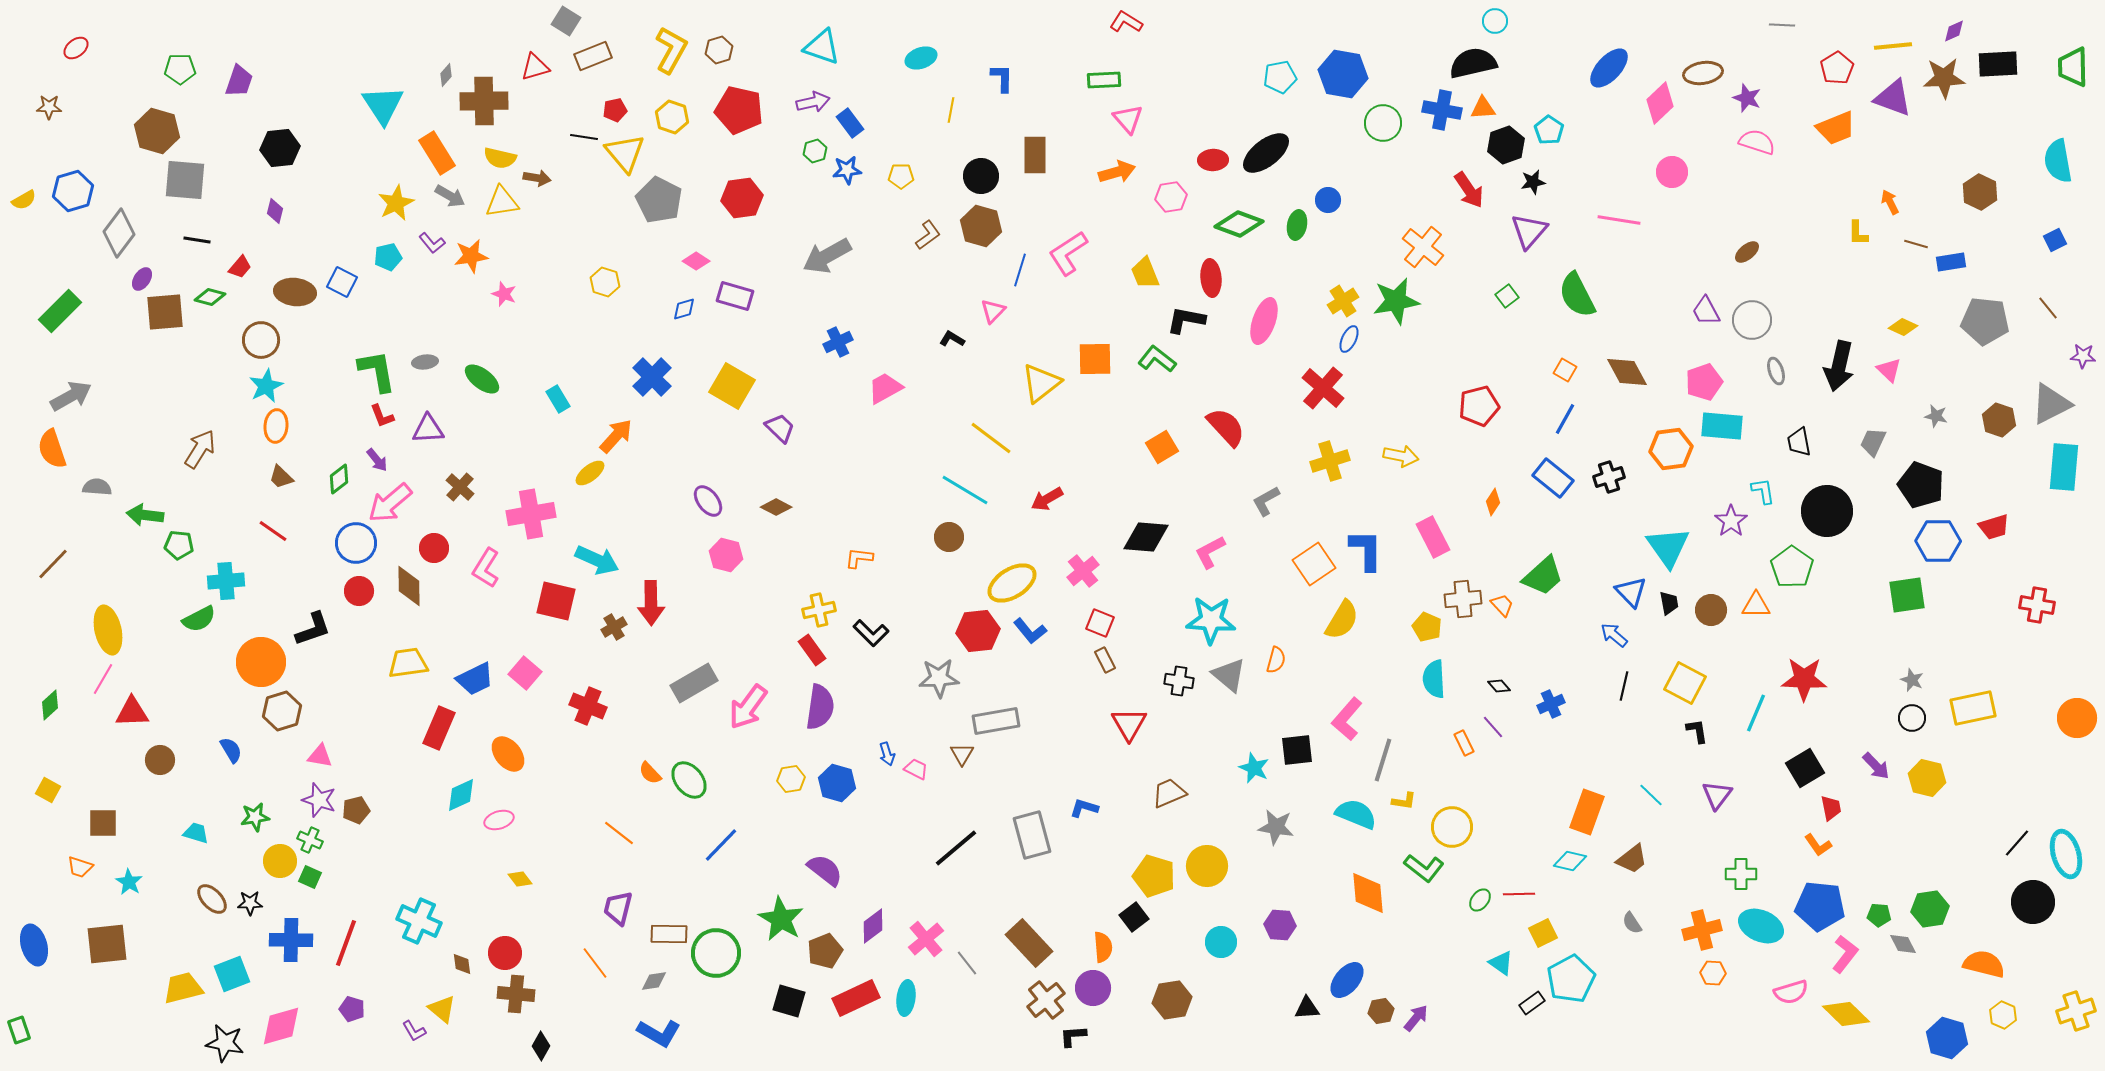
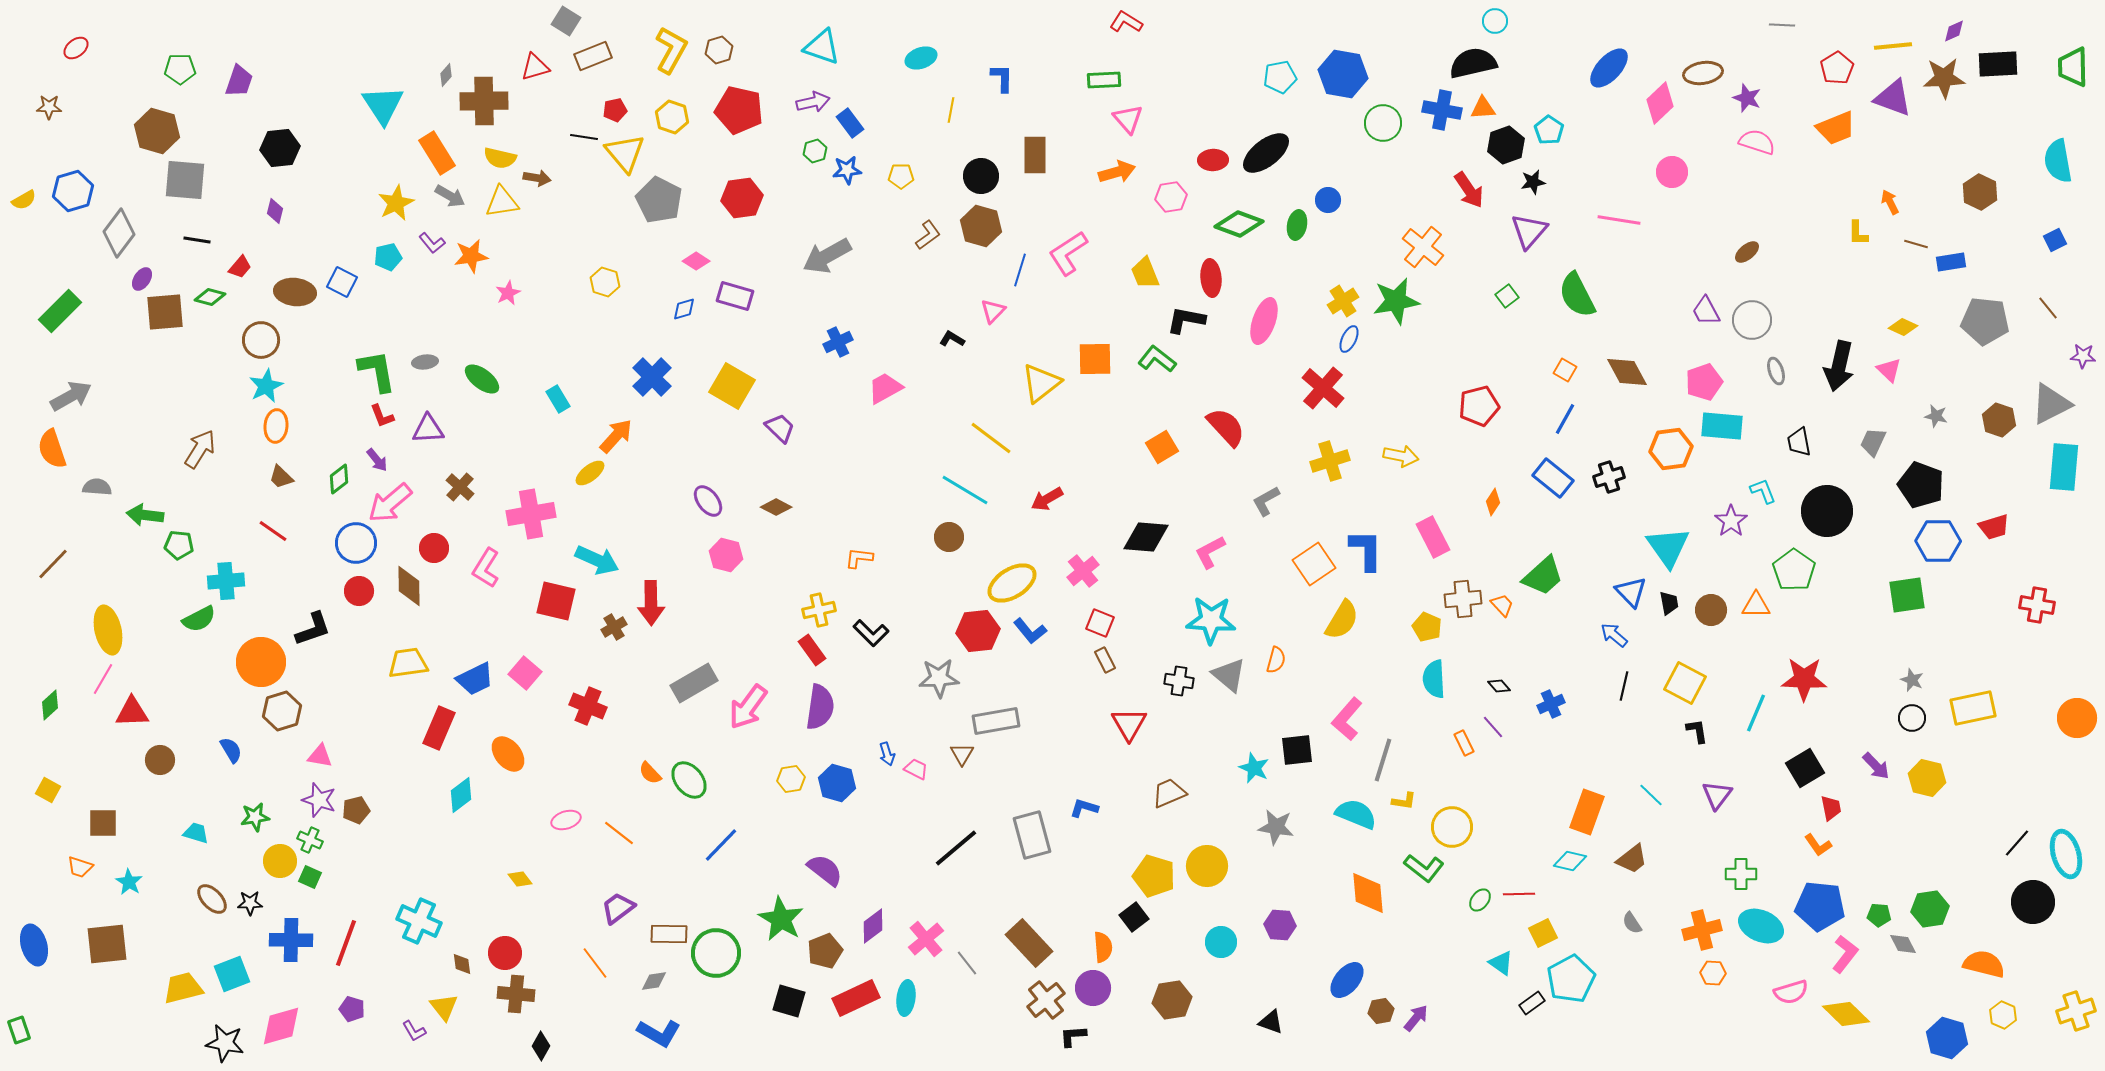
pink star at (504, 294): moved 4 px right, 1 px up; rotated 25 degrees clockwise
cyan L-shape at (1763, 491): rotated 12 degrees counterclockwise
green pentagon at (1792, 567): moved 2 px right, 3 px down
cyan diamond at (461, 795): rotated 12 degrees counterclockwise
pink ellipse at (499, 820): moved 67 px right
purple trapezoid at (618, 908): rotated 39 degrees clockwise
black triangle at (1307, 1008): moved 36 px left, 14 px down; rotated 24 degrees clockwise
yellow triangle at (442, 1009): moved 2 px right, 2 px up; rotated 12 degrees clockwise
